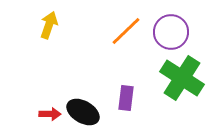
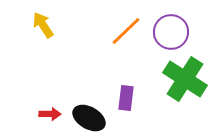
yellow arrow: moved 6 px left; rotated 52 degrees counterclockwise
green cross: moved 3 px right, 1 px down
black ellipse: moved 6 px right, 6 px down
